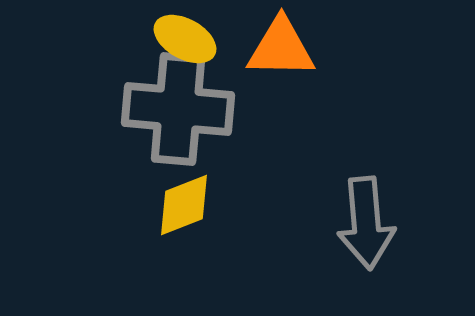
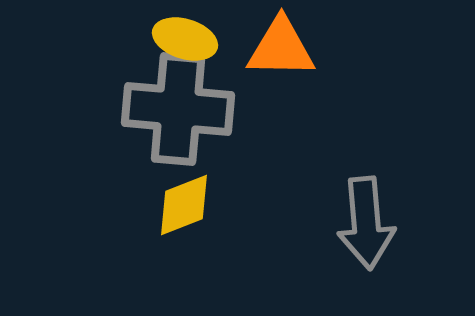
yellow ellipse: rotated 12 degrees counterclockwise
